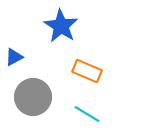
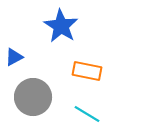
orange rectangle: rotated 12 degrees counterclockwise
